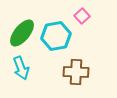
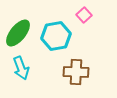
pink square: moved 2 px right, 1 px up
green ellipse: moved 4 px left
